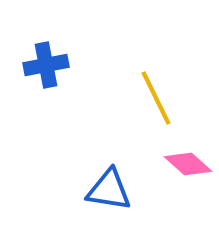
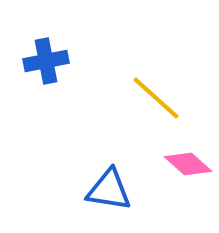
blue cross: moved 4 px up
yellow line: rotated 22 degrees counterclockwise
